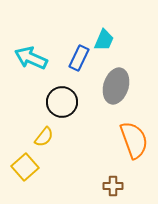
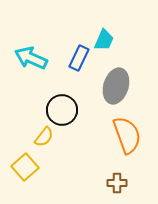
black circle: moved 8 px down
orange semicircle: moved 7 px left, 5 px up
brown cross: moved 4 px right, 3 px up
